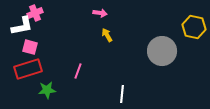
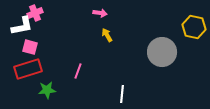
gray circle: moved 1 px down
